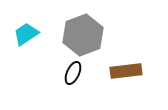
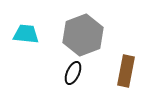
cyan trapezoid: rotated 40 degrees clockwise
brown rectangle: rotated 72 degrees counterclockwise
